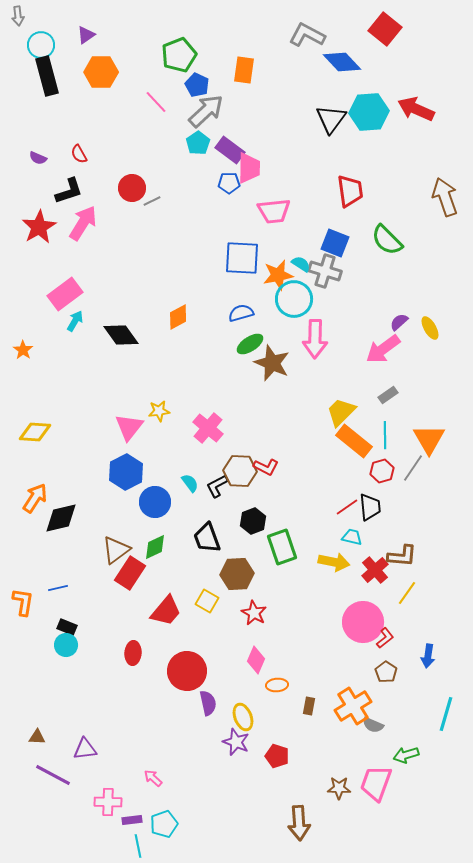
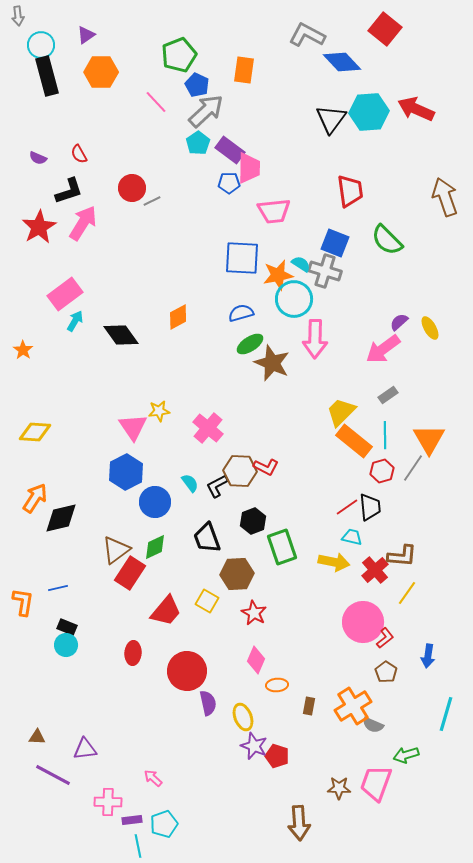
pink triangle at (129, 427): moved 4 px right; rotated 12 degrees counterclockwise
purple star at (236, 742): moved 18 px right, 4 px down
